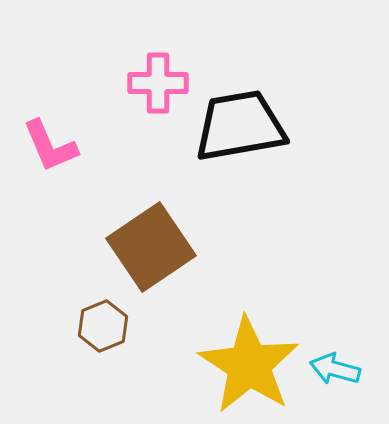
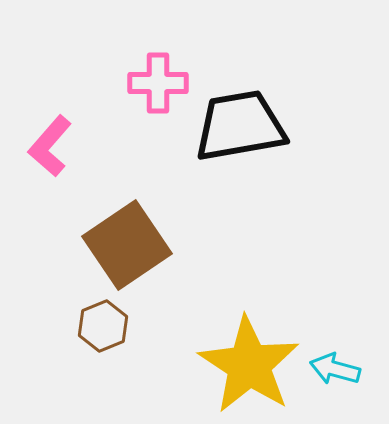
pink L-shape: rotated 64 degrees clockwise
brown square: moved 24 px left, 2 px up
